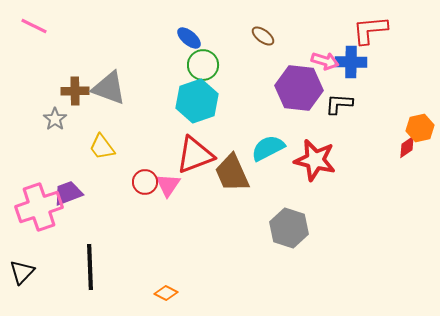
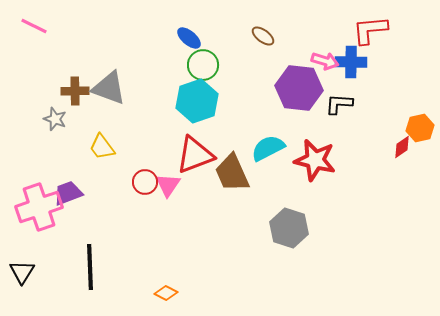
gray star: rotated 15 degrees counterclockwise
red diamond: moved 5 px left
black triangle: rotated 12 degrees counterclockwise
